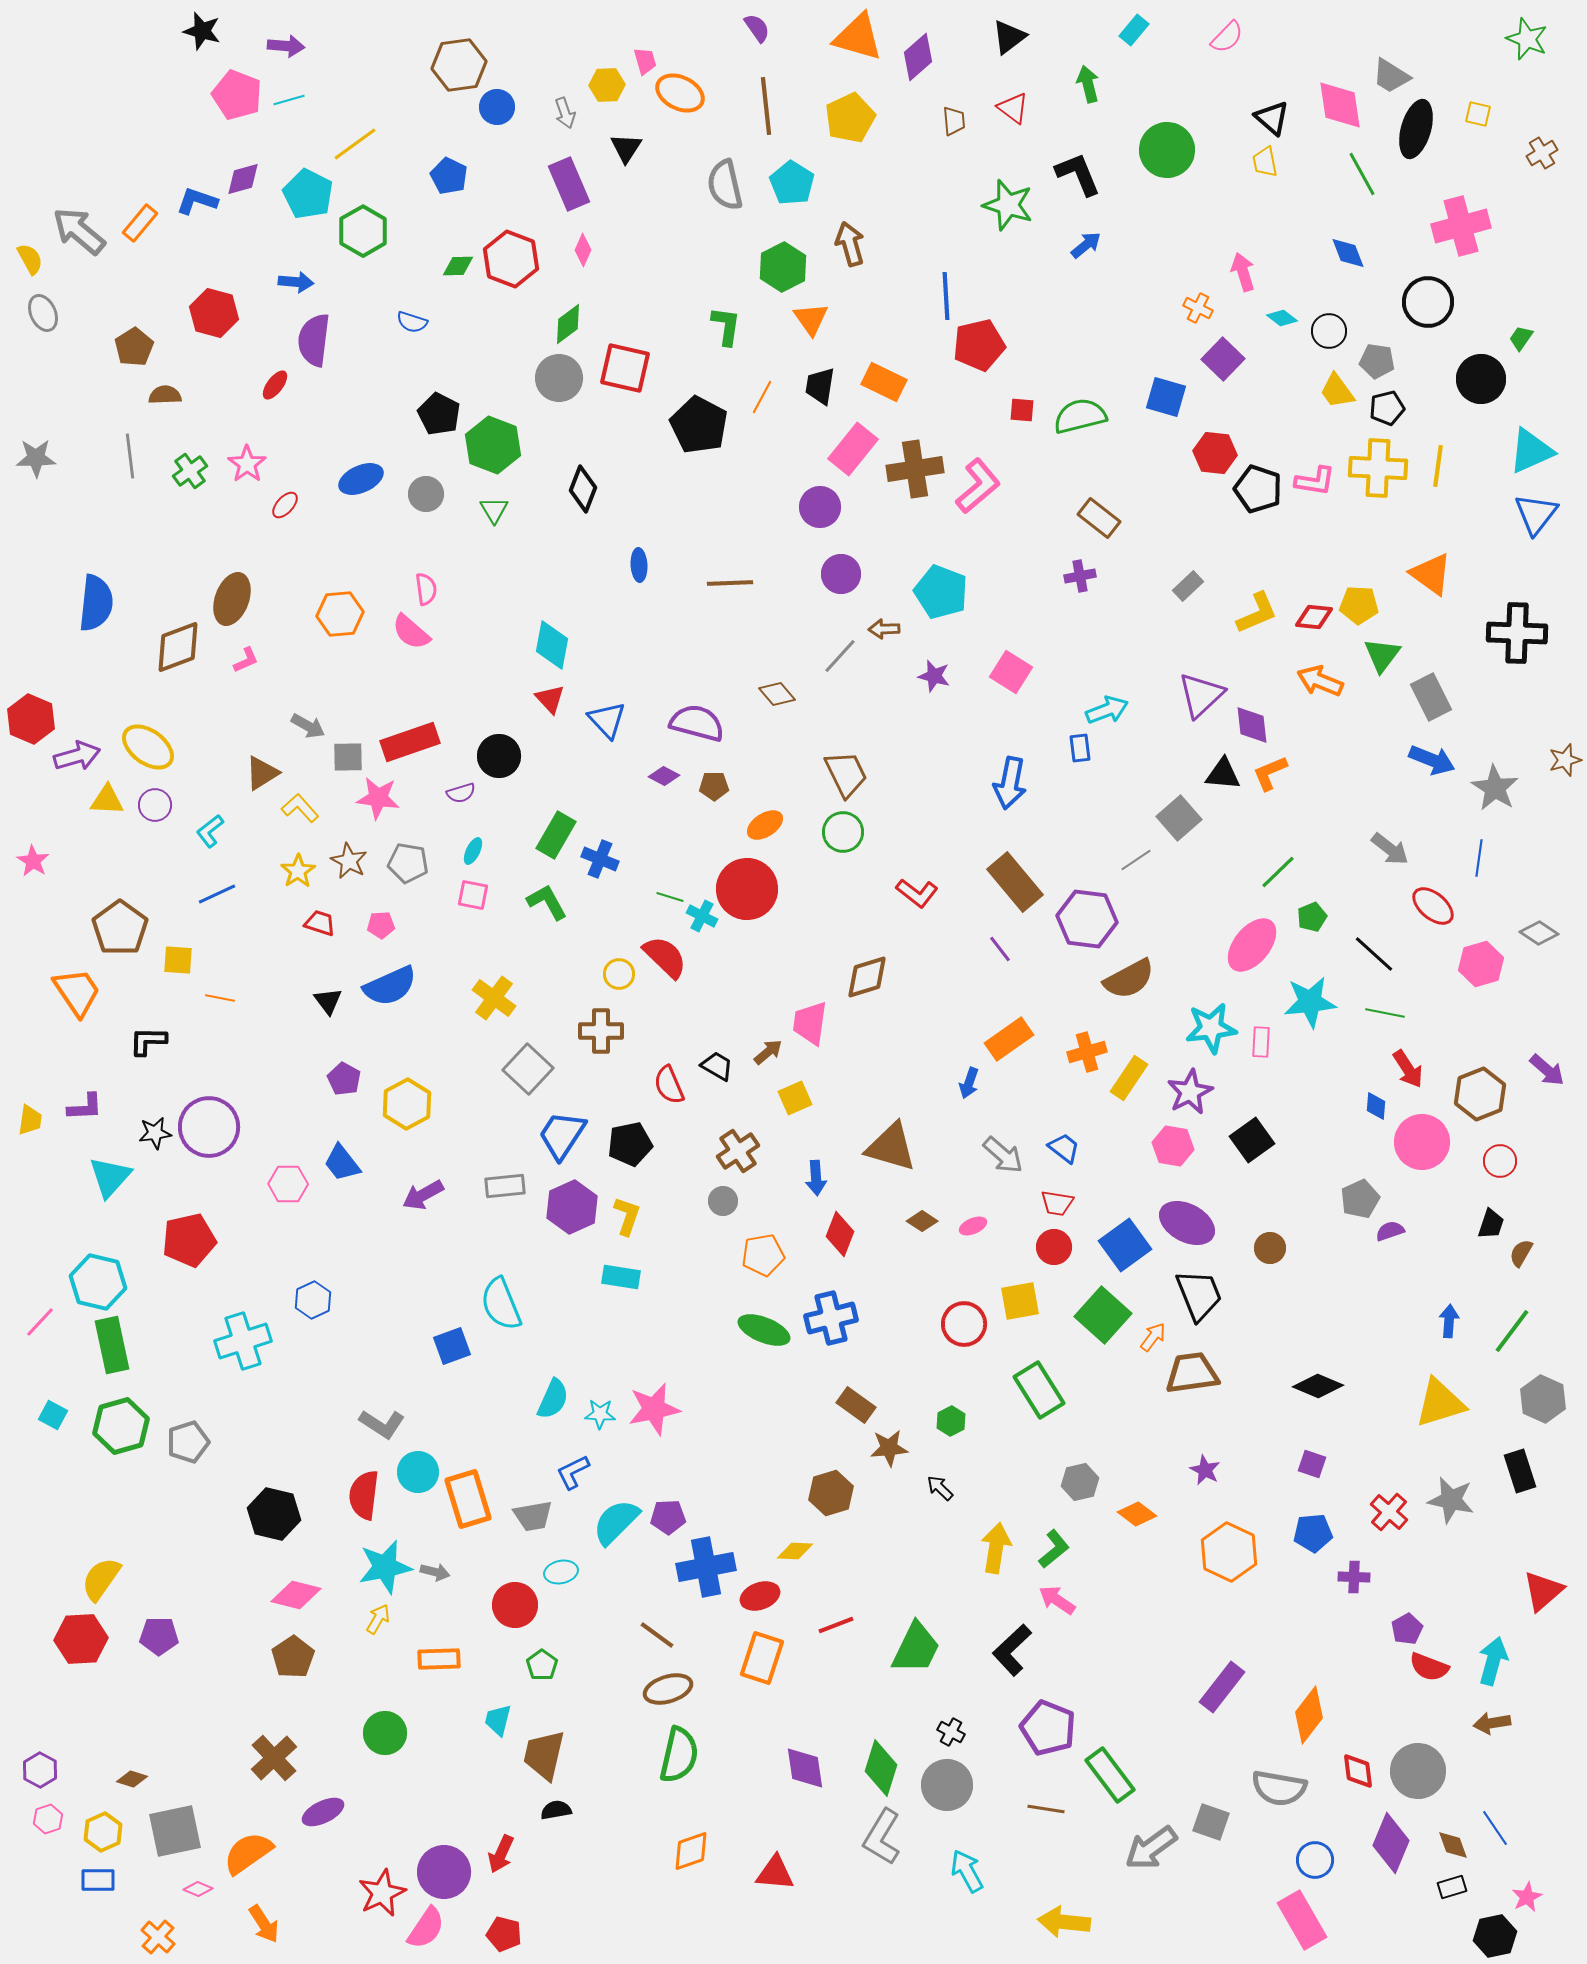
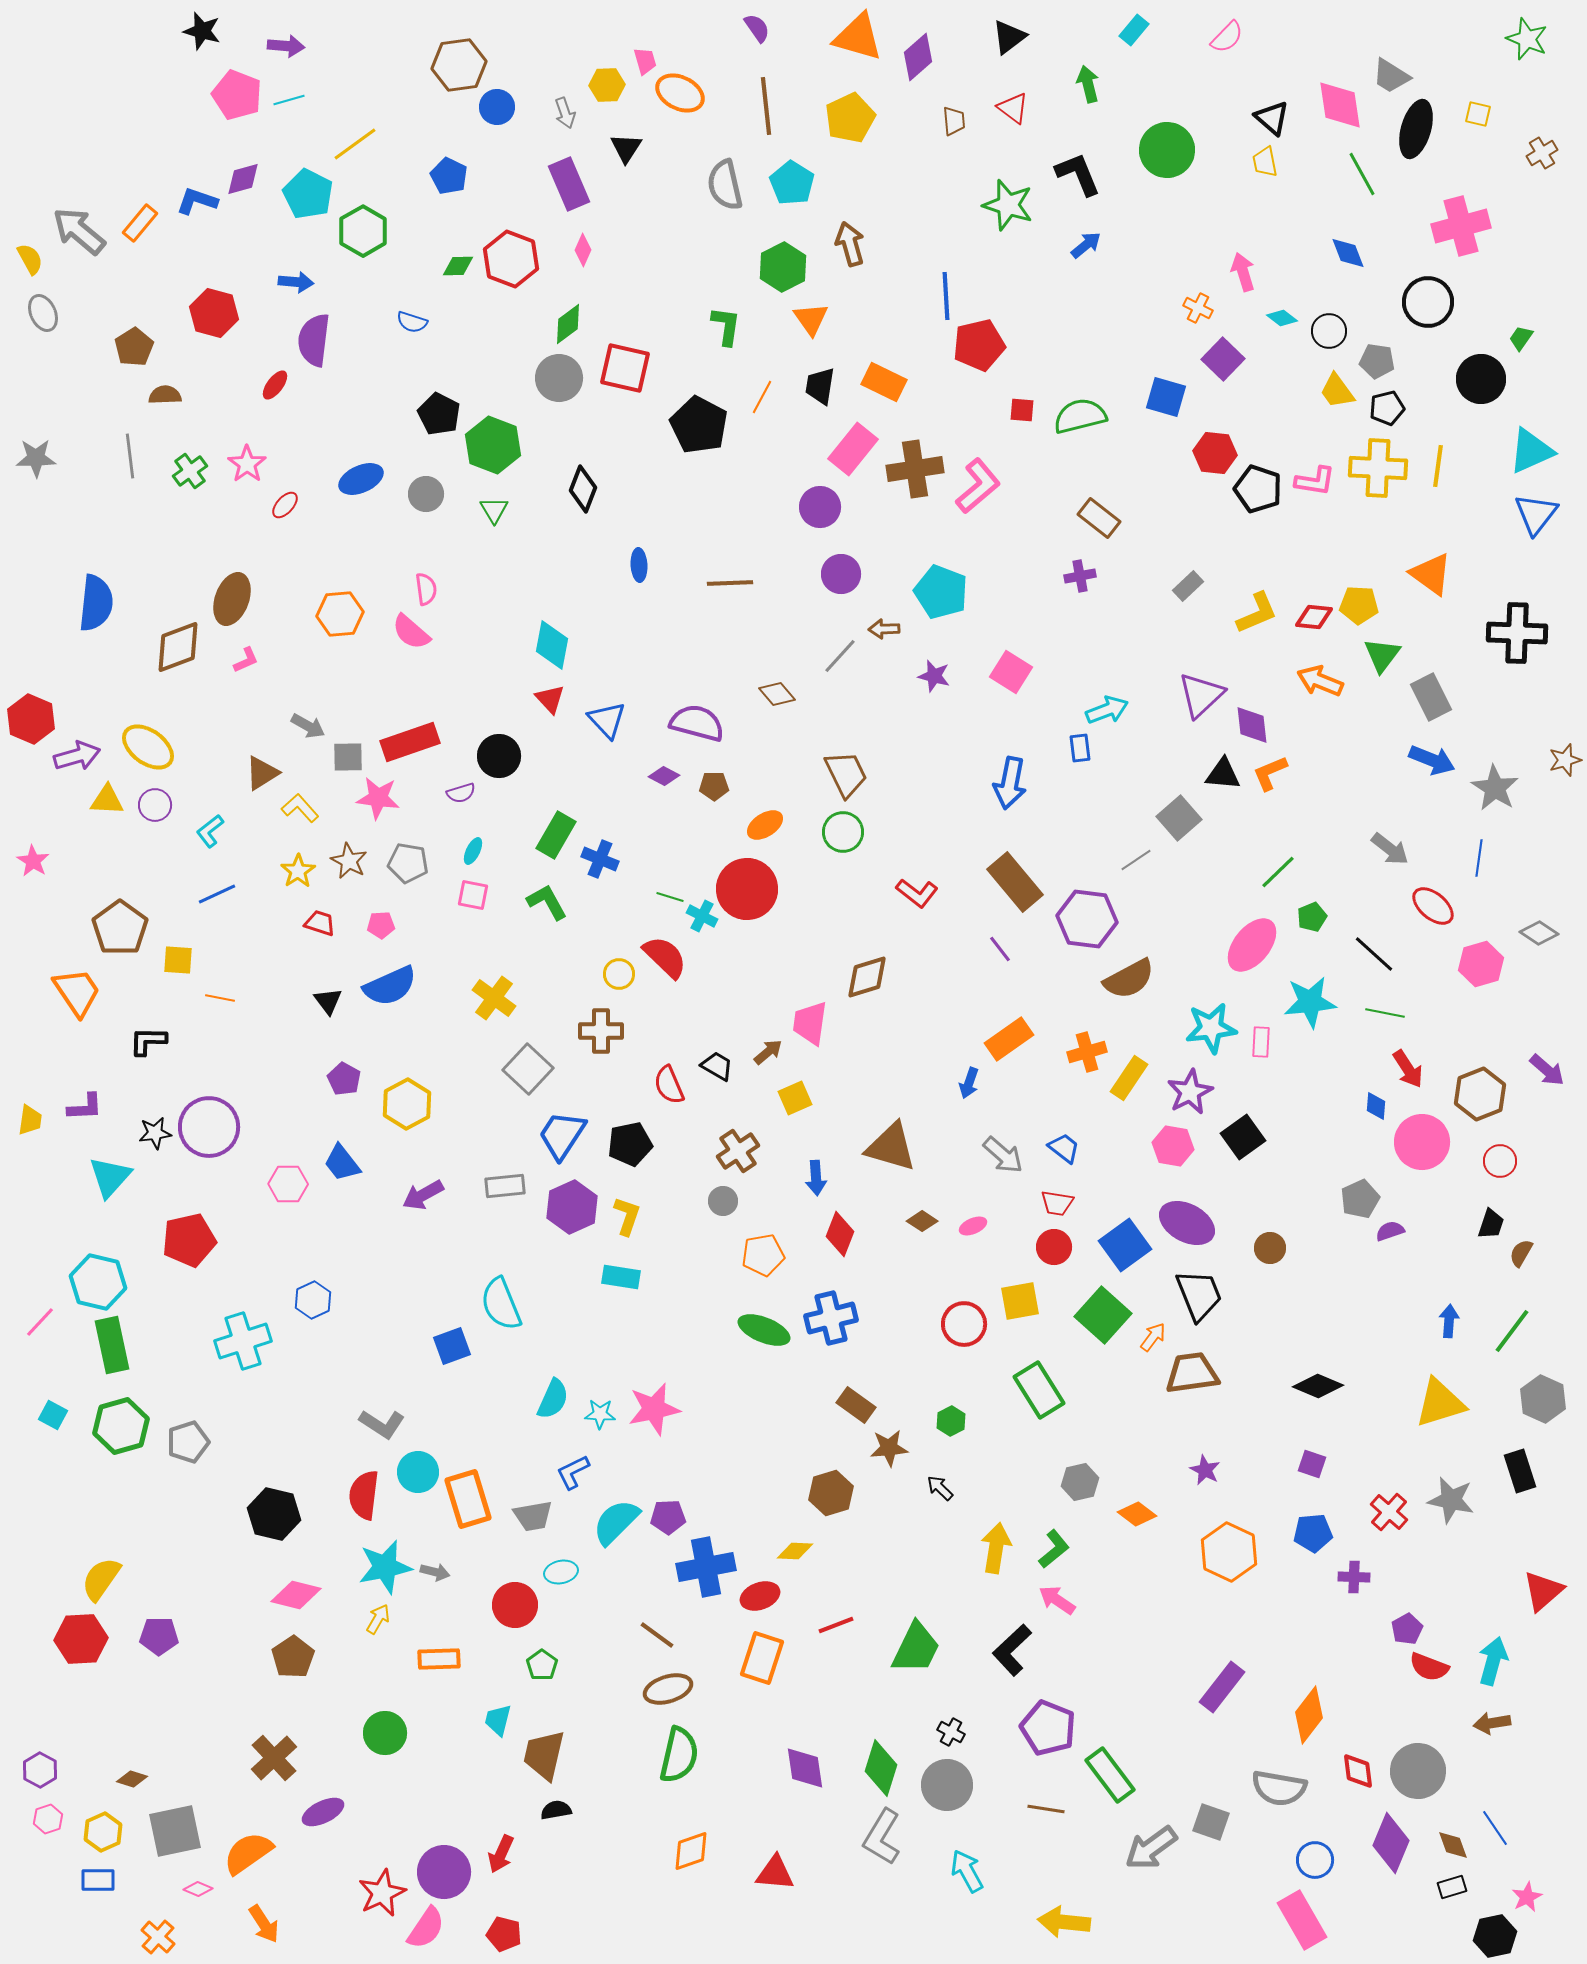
black square at (1252, 1140): moved 9 px left, 3 px up
